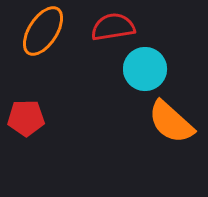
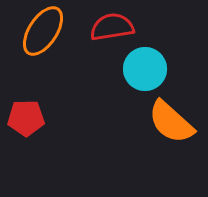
red semicircle: moved 1 px left
